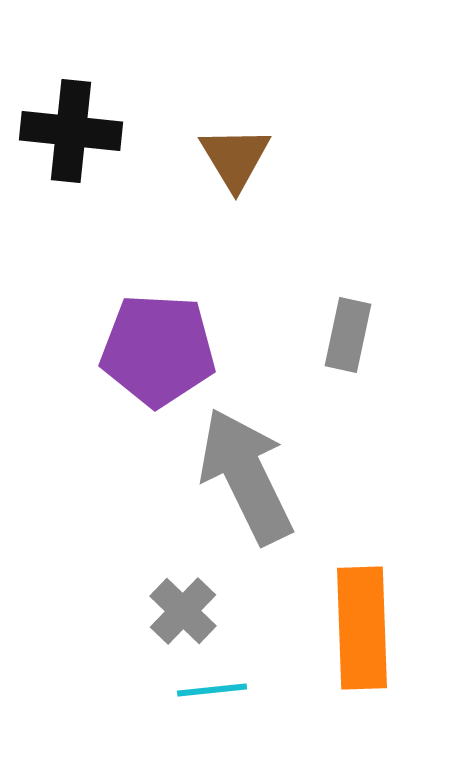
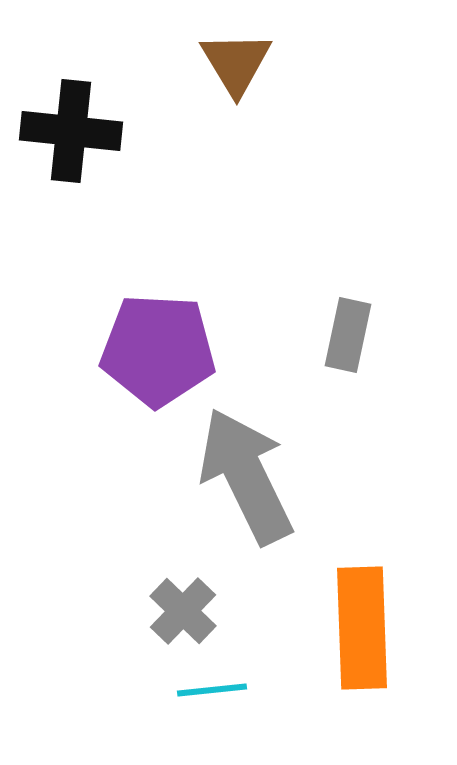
brown triangle: moved 1 px right, 95 px up
